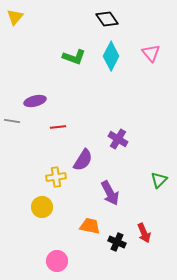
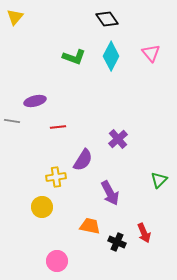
purple cross: rotated 18 degrees clockwise
